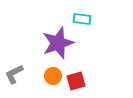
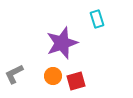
cyan rectangle: moved 15 px right; rotated 66 degrees clockwise
purple star: moved 4 px right
